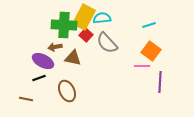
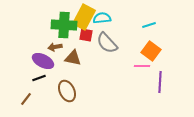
red square: rotated 32 degrees counterclockwise
brown line: rotated 64 degrees counterclockwise
